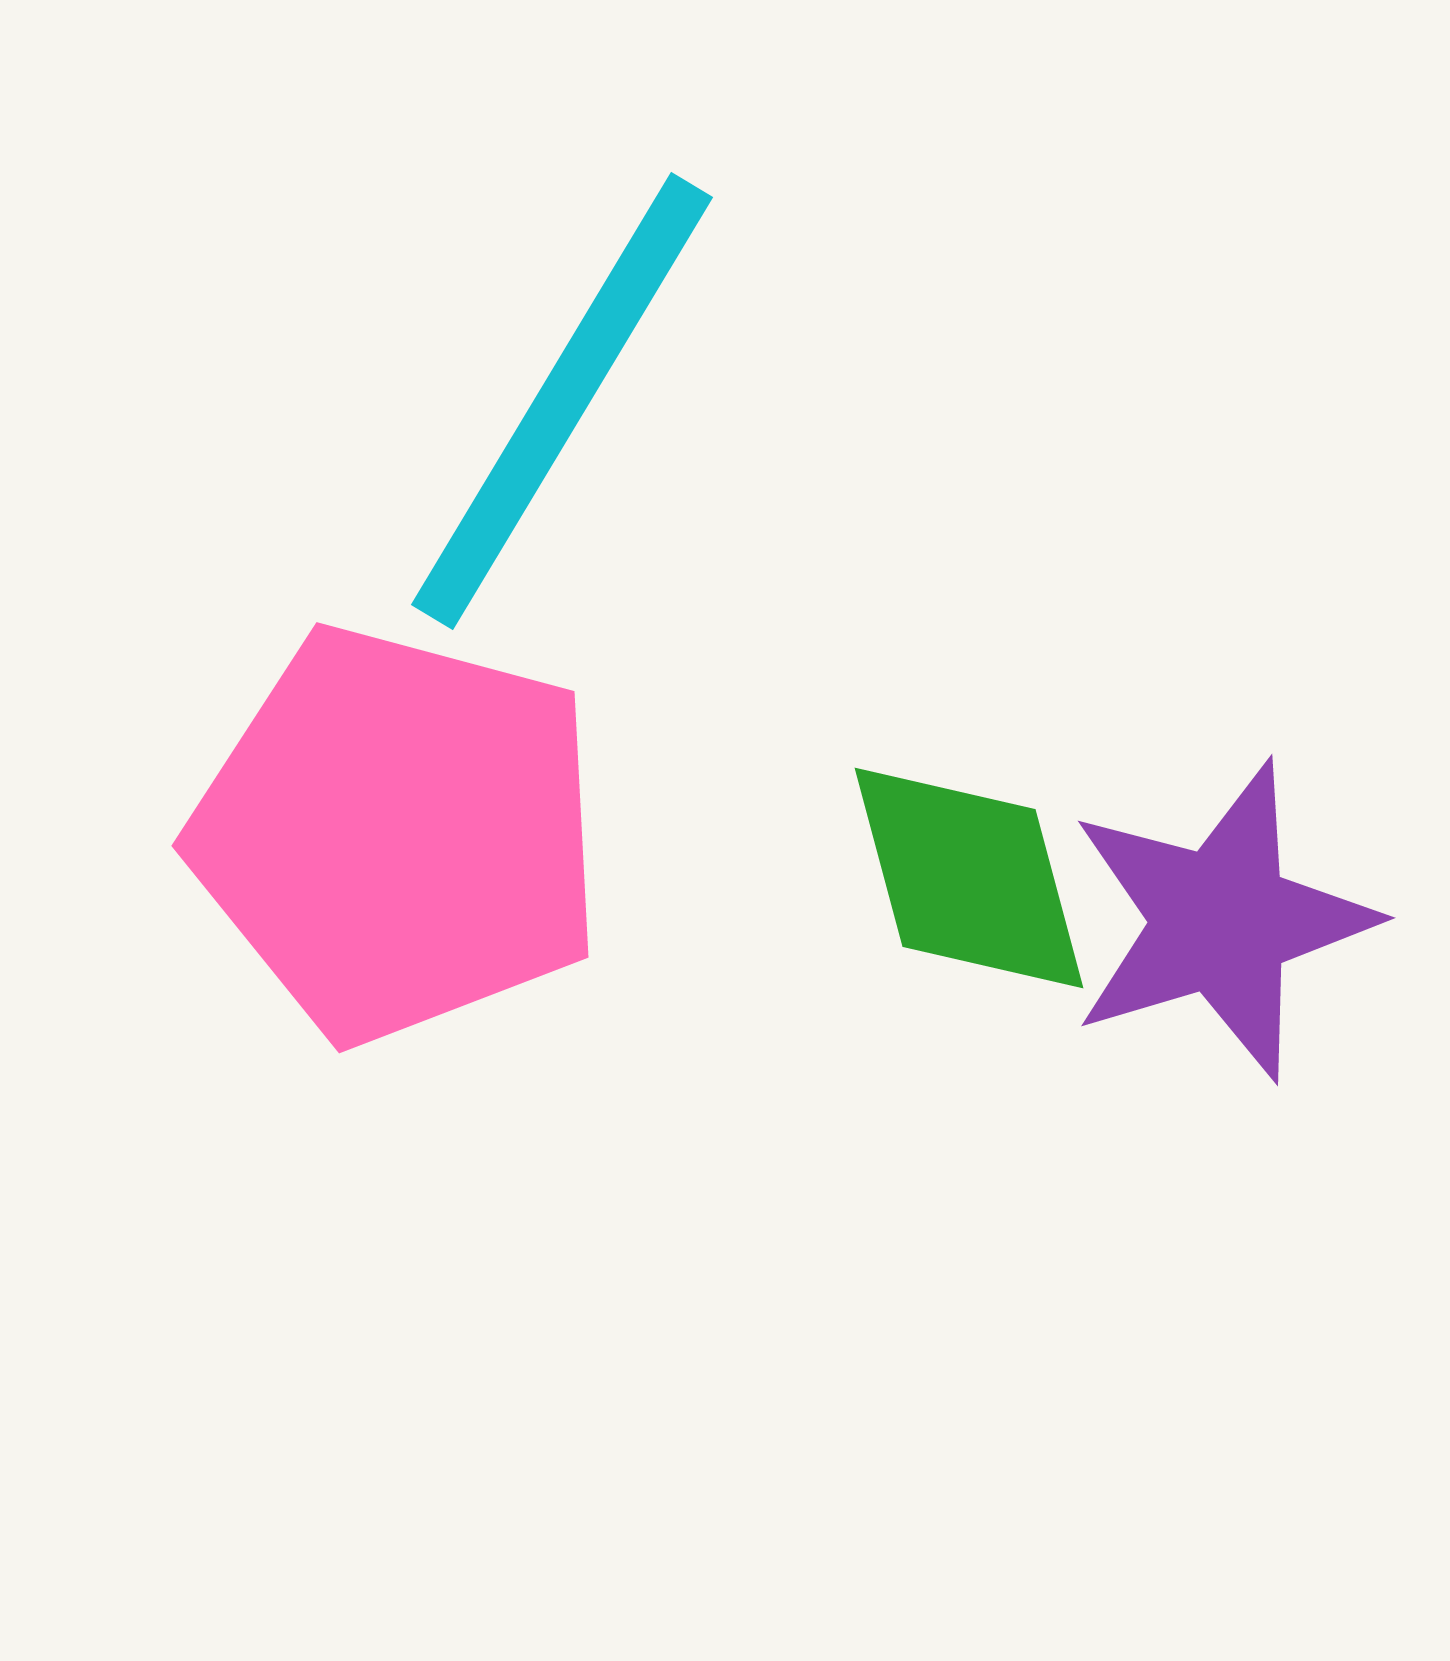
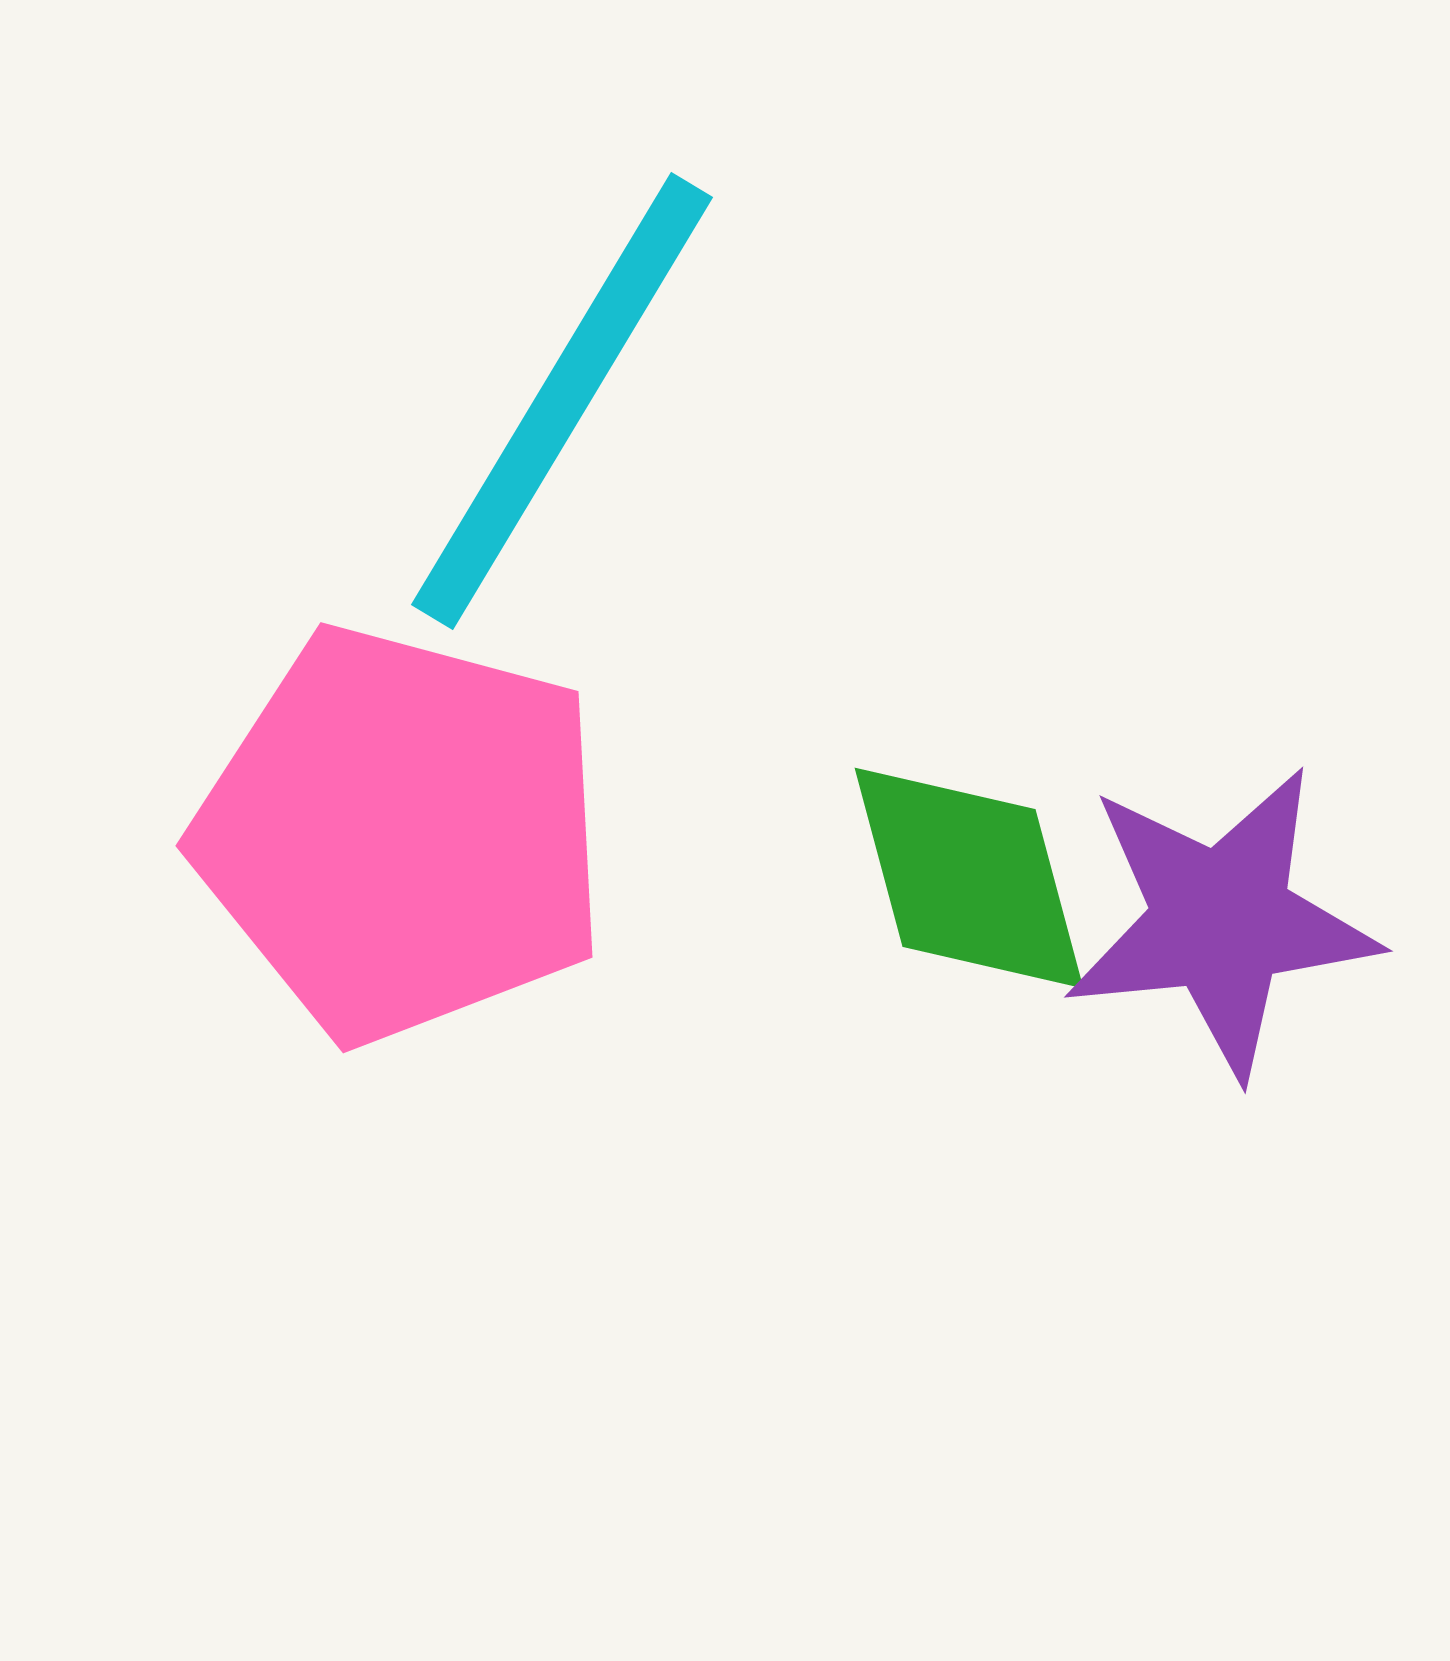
pink pentagon: moved 4 px right
purple star: rotated 11 degrees clockwise
